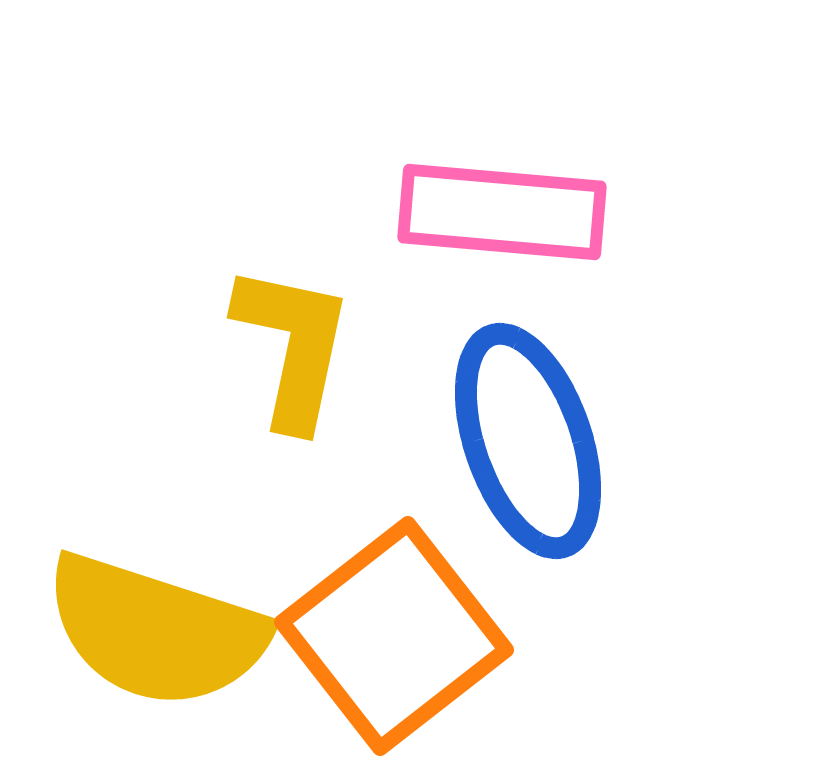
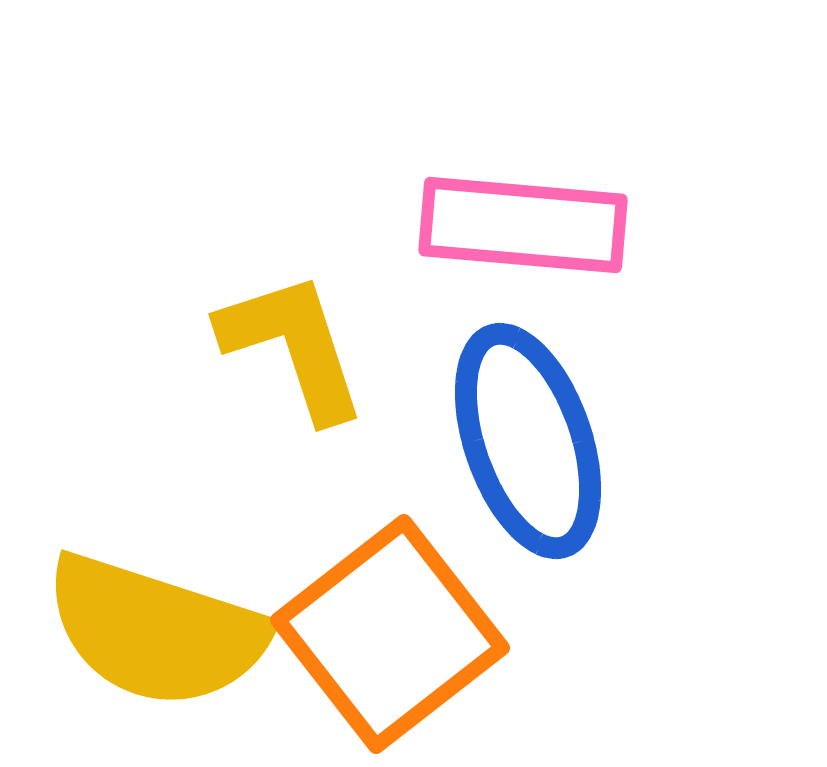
pink rectangle: moved 21 px right, 13 px down
yellow L-shape: rotated 30 degrees counterclockwise
orange square: moved 4 px left, 2 px up
